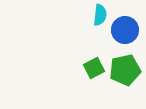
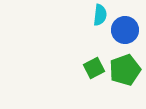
green pentagon: rotated 8 degrees counterclockwise
